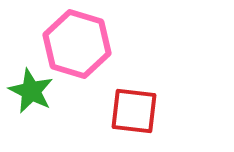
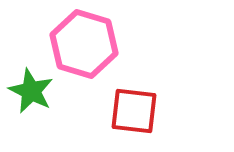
pink hexagon: moved 7 px right
